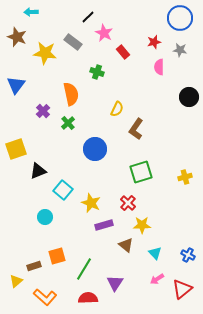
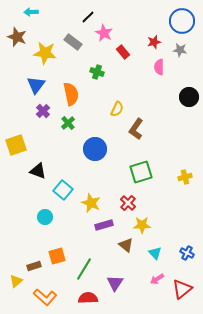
blue circle at (180, 18): moved 2 px right, 3 px down
blue triangle at (16, 85): moved 20 px right
yellow square at (16, 149): moved 4 px up
black triangle at (38, 171): rotated 42 degrees clockwise
blue cross at (188, 255): moved 1 px left, 2 px up
